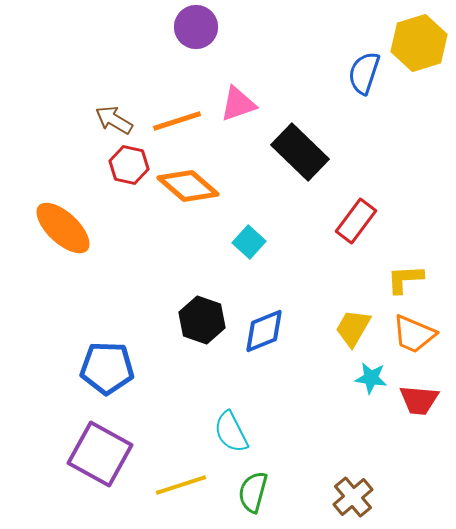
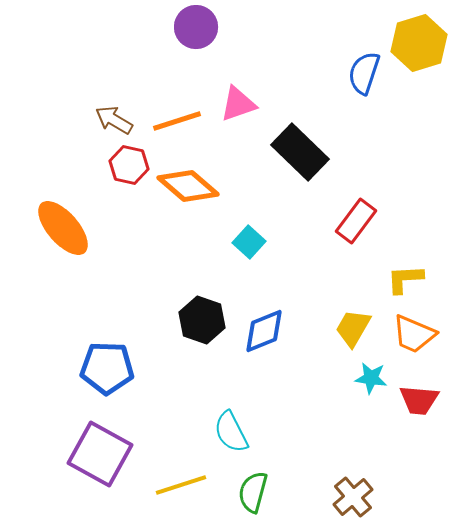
orange ellipse: rotated 6 degrees clockwise
